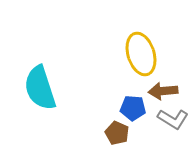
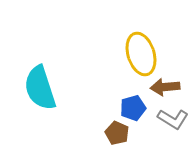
brown arrow: moved 2 px right, 4 px up
blue pentagon: rotated 20 degrees counterclockwise
